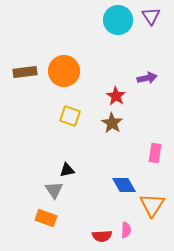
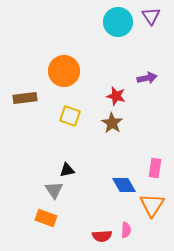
cyan circle: moved 2 px down
brown rectangle: moved 26 px down
red star: rotated 18 degrees counterclockwise
pink rectangle: moved 15 px down
